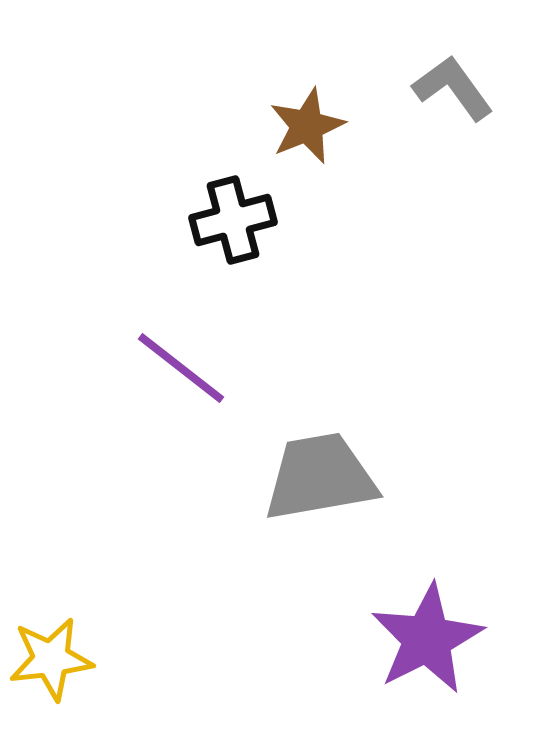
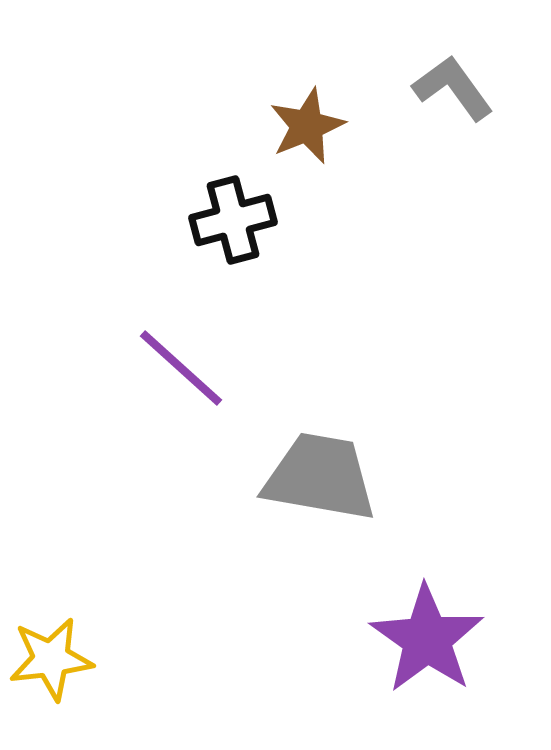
purple line: rotated 4 degrees clockwise
gray trapezoid: rotated 20 degrees clockwise
purple star: rotated 10 degrees counterclockwise
